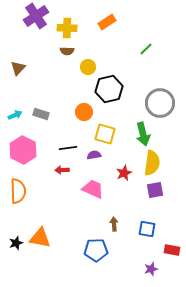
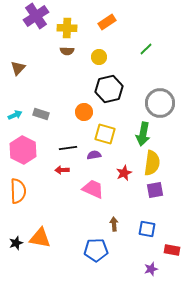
yellow circle: moved 11 px right, 10 px up
green arrow: rotated 25 degrees clockwise
